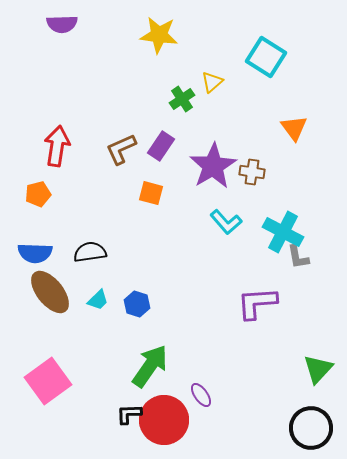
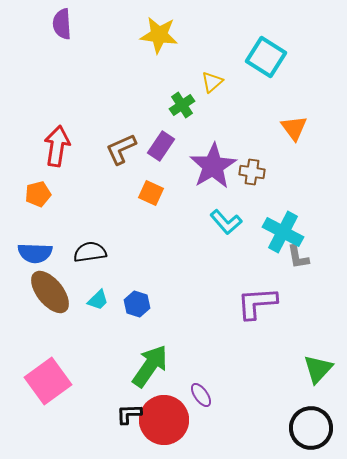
purple semicircle: rotated 88 degrees clockwise
green cross: moved 6 px down
orange square: rotated 10 degrees clockwise
